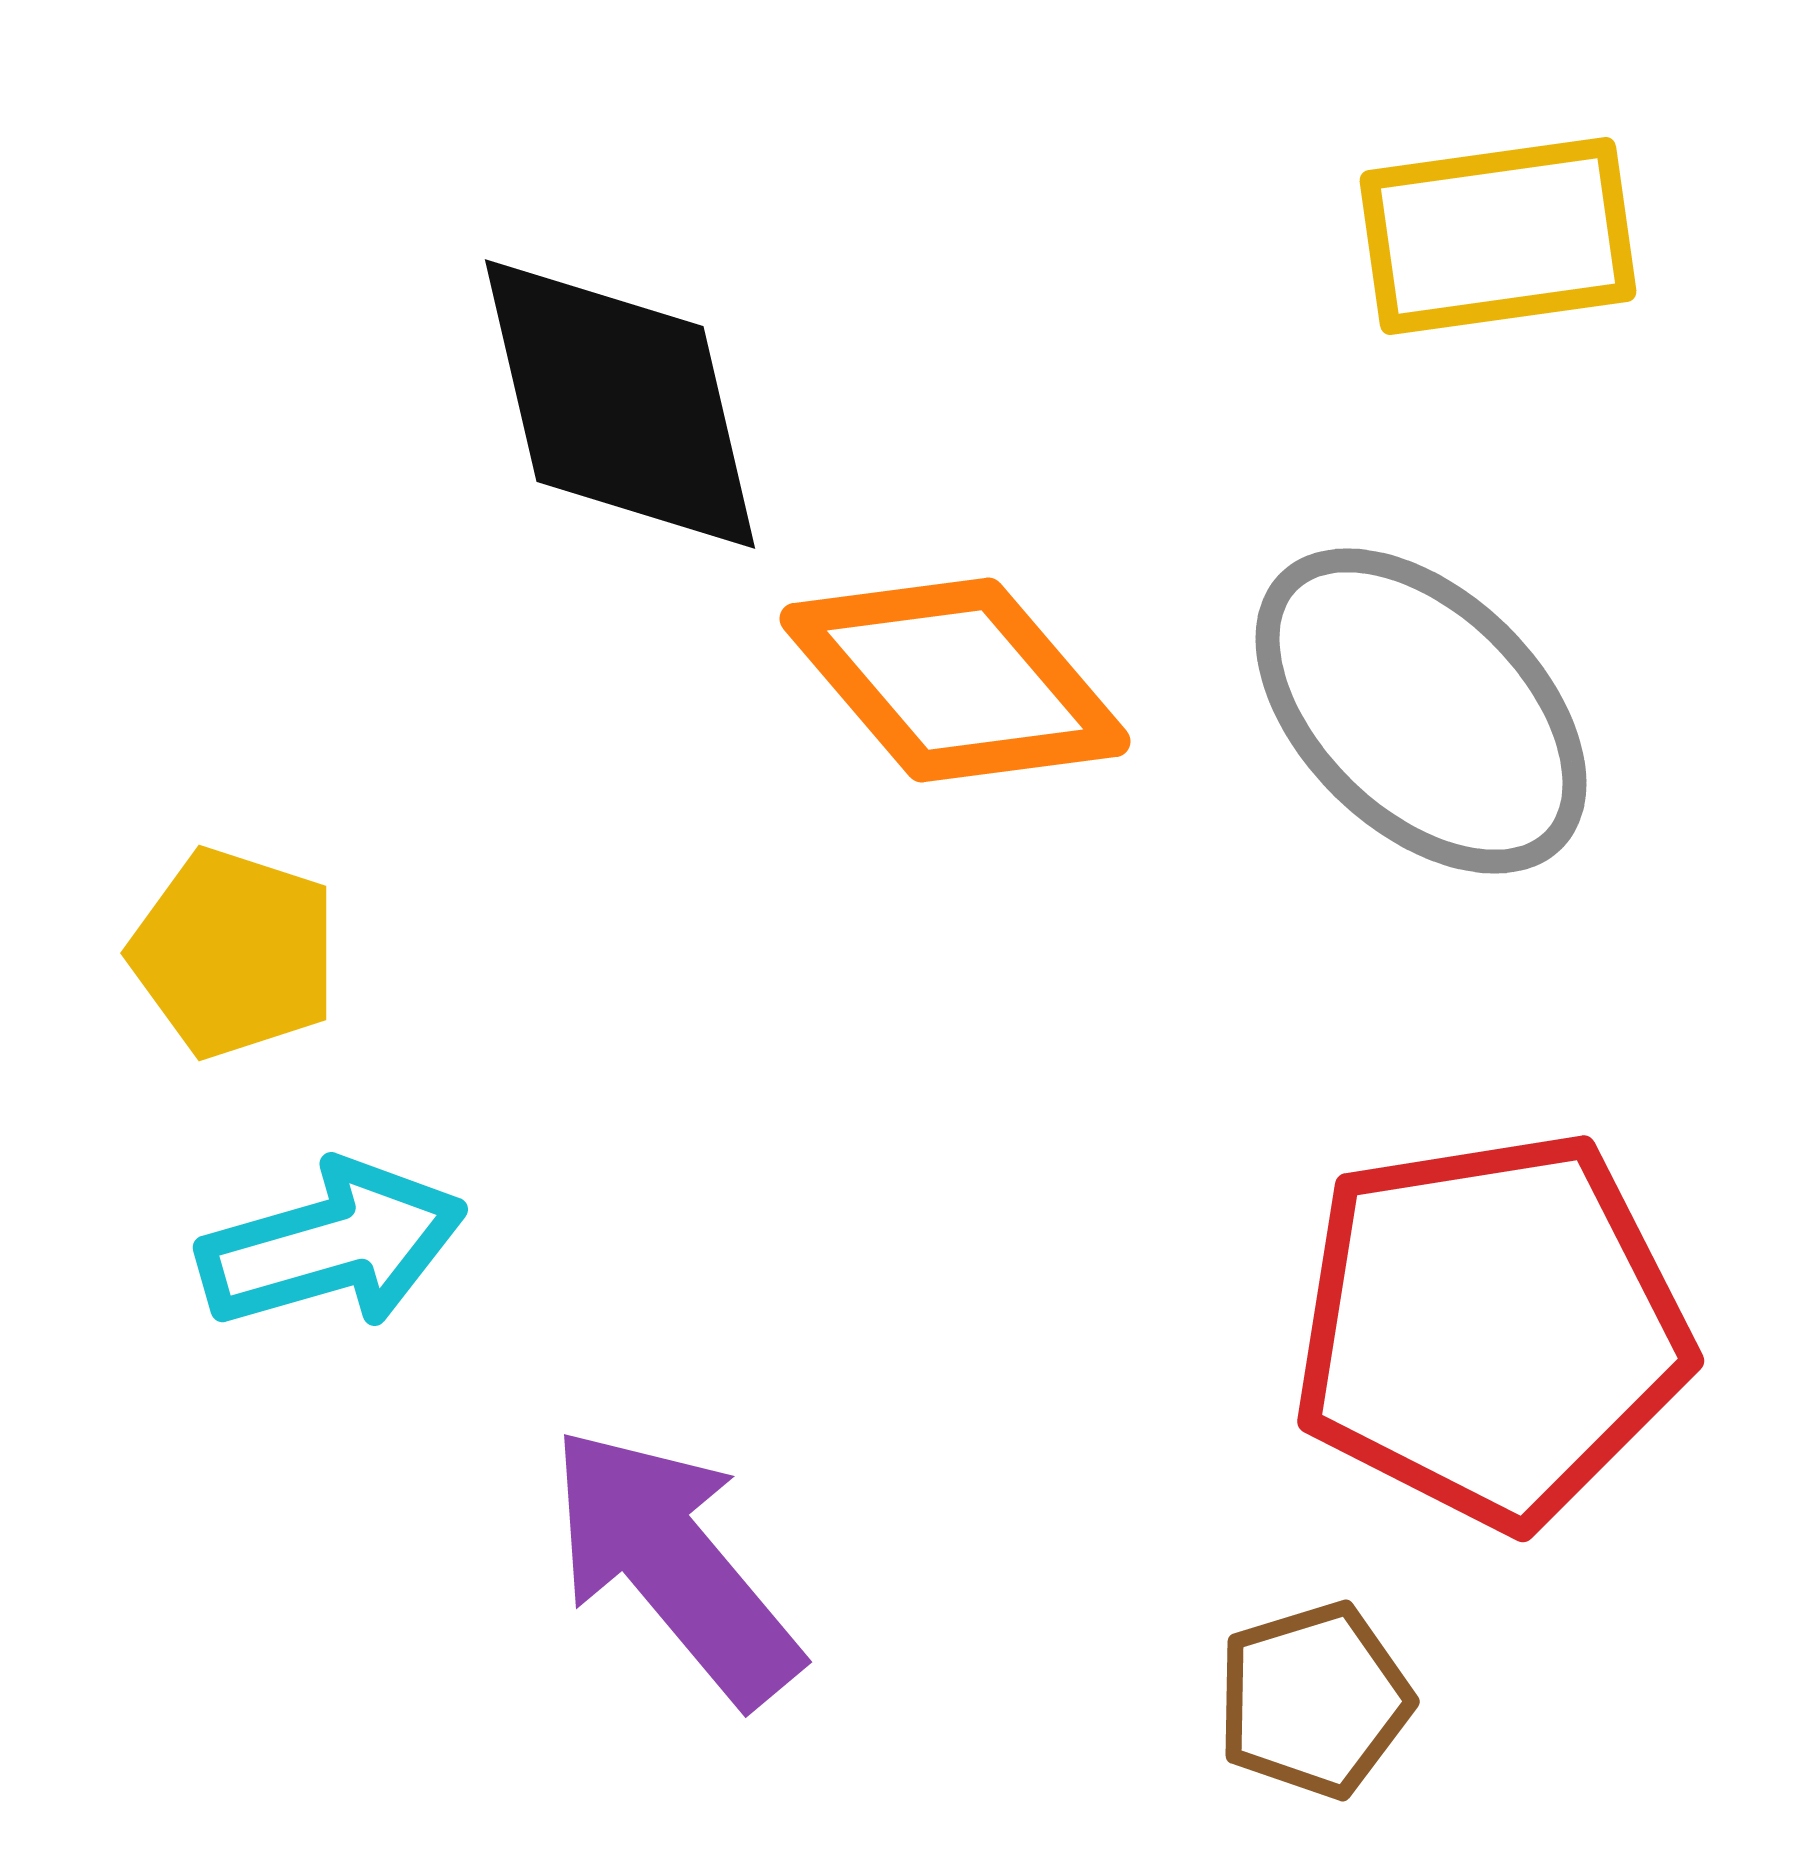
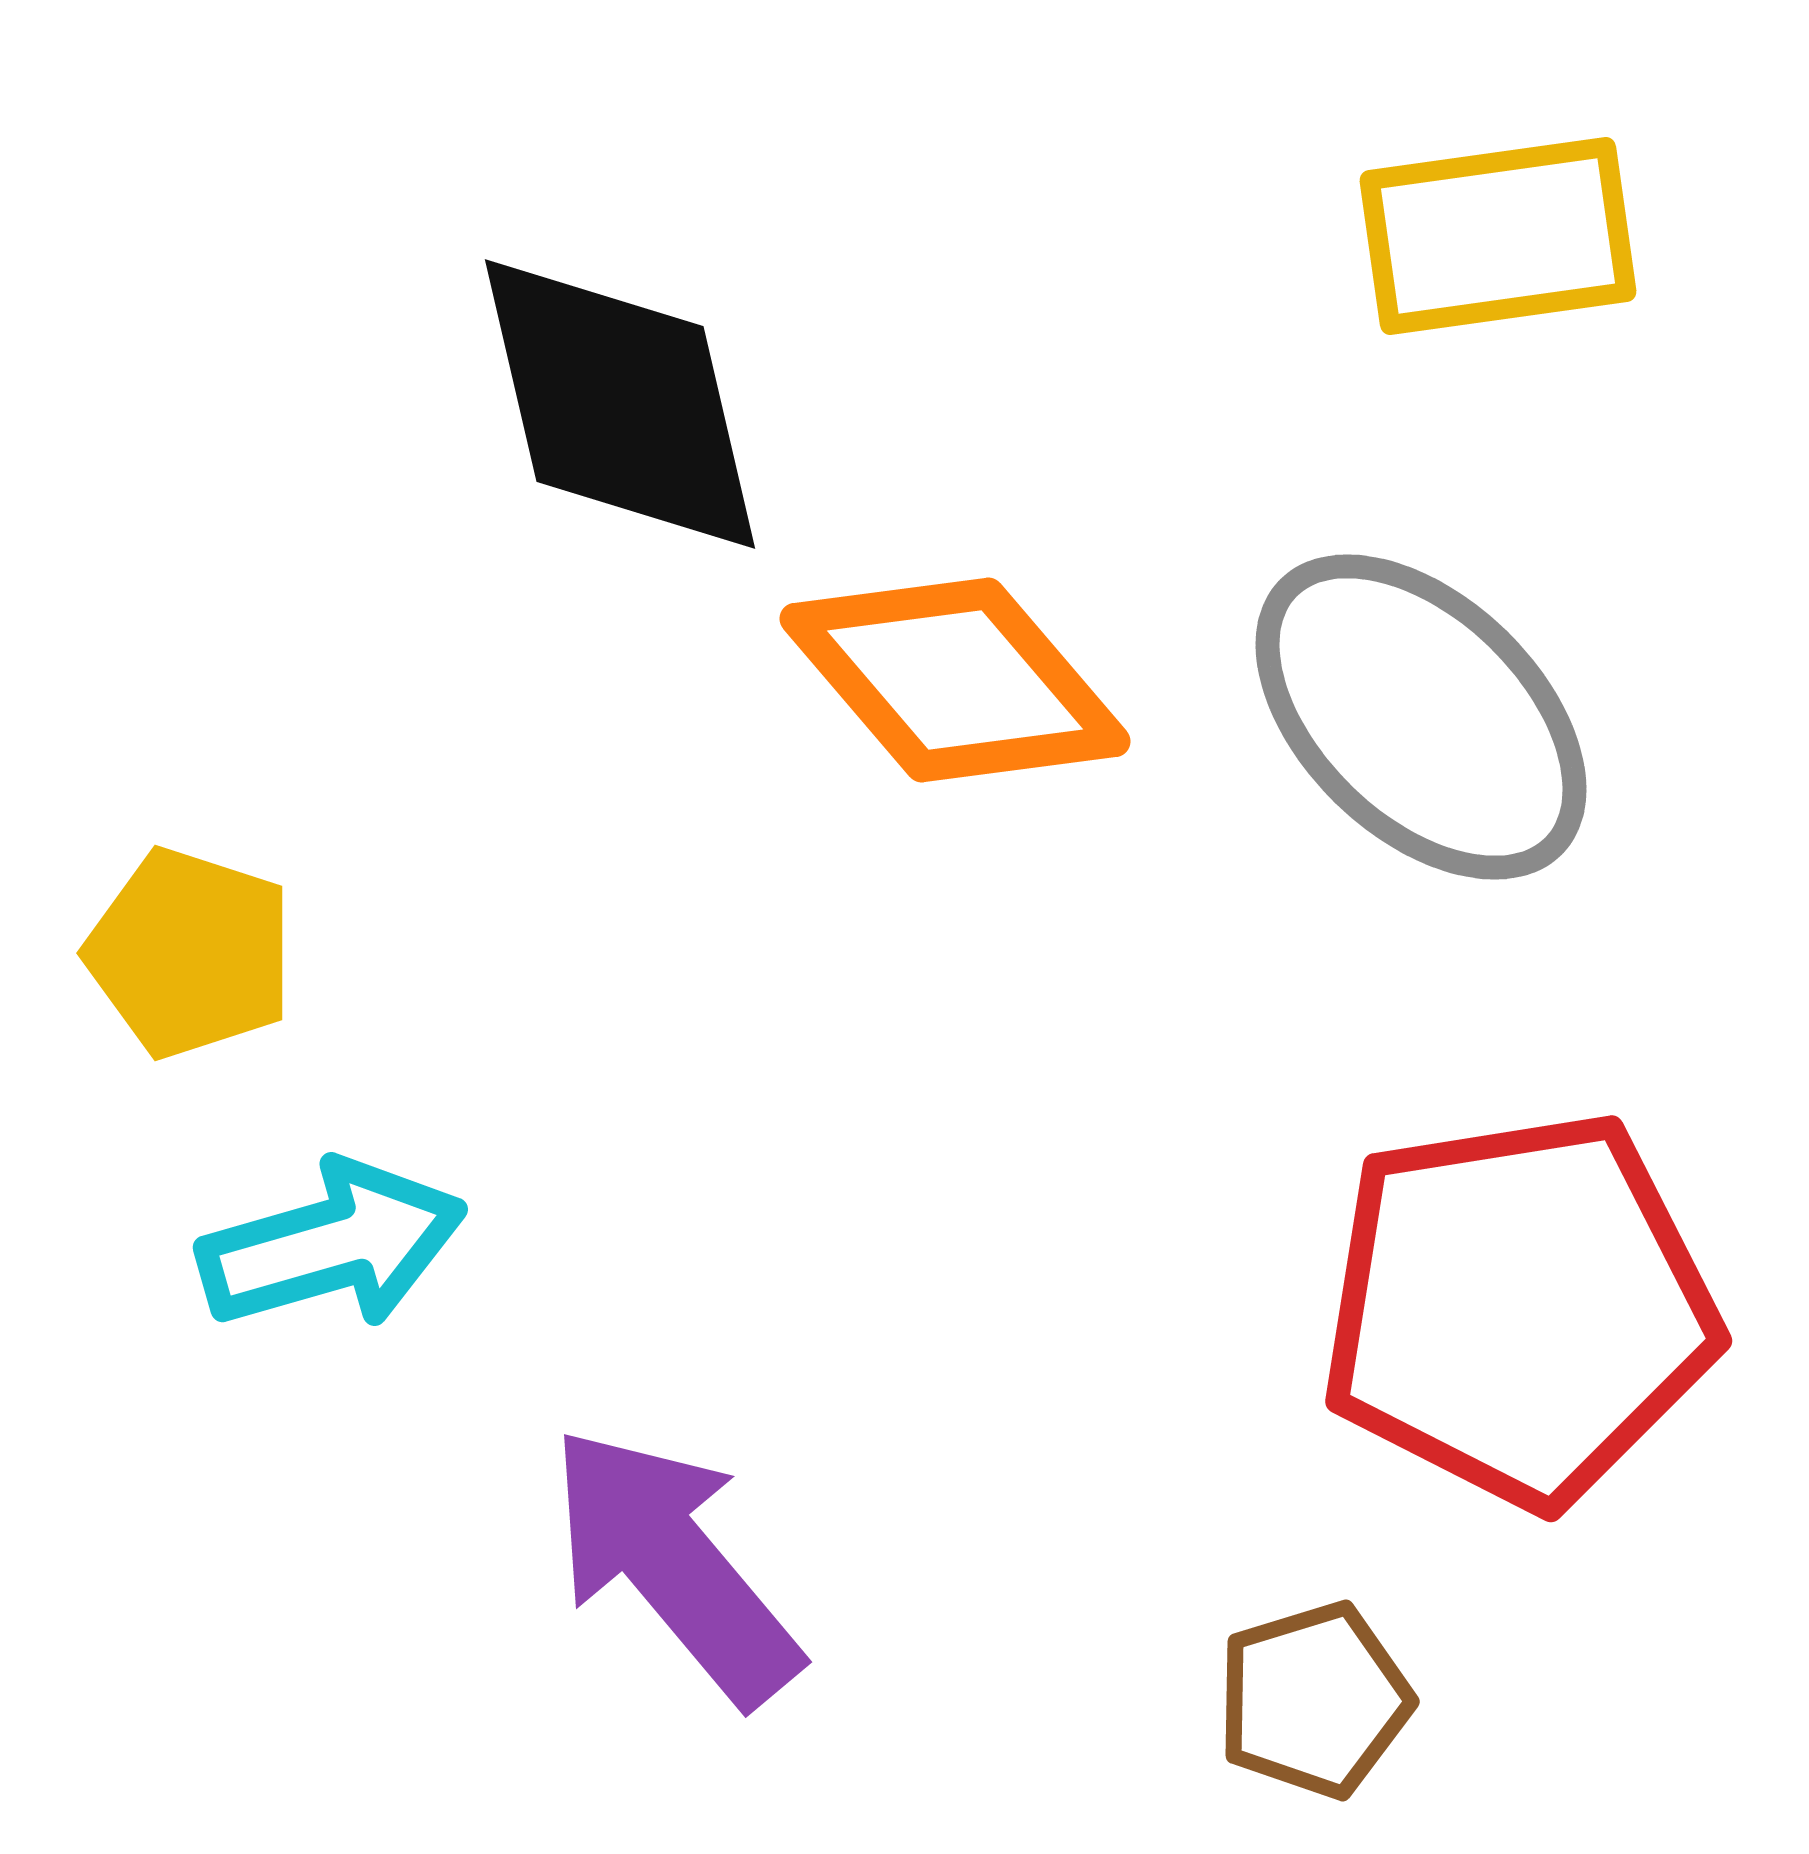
gray ellipse: moved 6 px down
yellow pentagon: moved 44 px left
red pentagon: moved 28 px right, 20 px up
